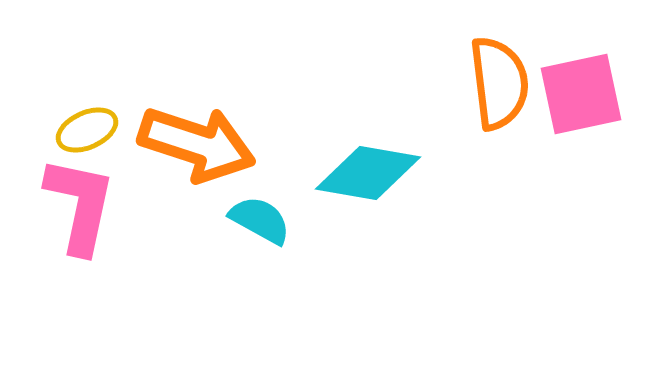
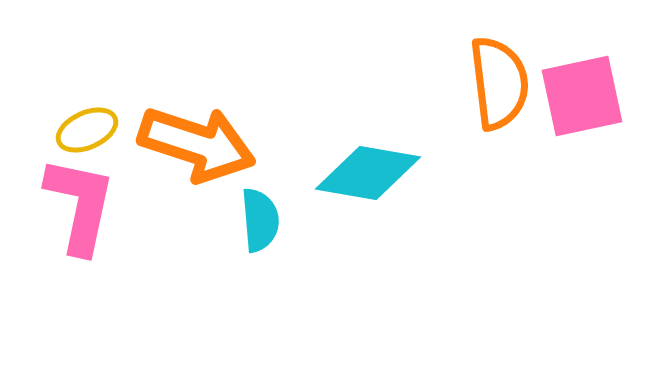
pink square: moved 1 px right, 2 px down
cyan semicircle: rotated 56 degrees clockwise
